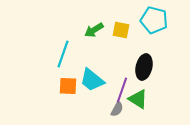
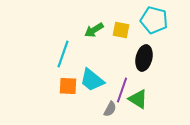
black ellipse: moved 9 px up
gray semicircle: moved 7 px left
